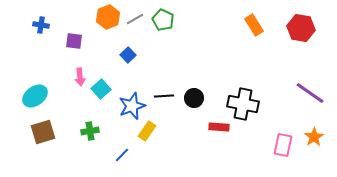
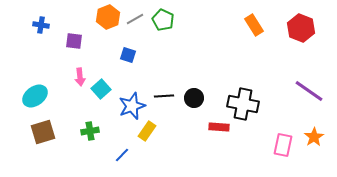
red hexagon: rotated 12 degrees clockwise
blue square: rotated 28 degrees counterclockwise
purple line: moved 1 px left, 2 px up
